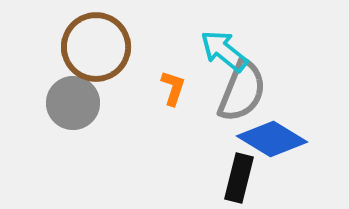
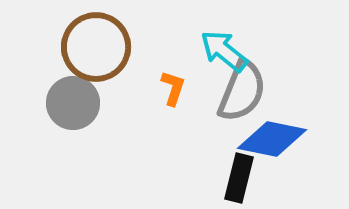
blue diamond: rotated 20 degrees counterclockwise
